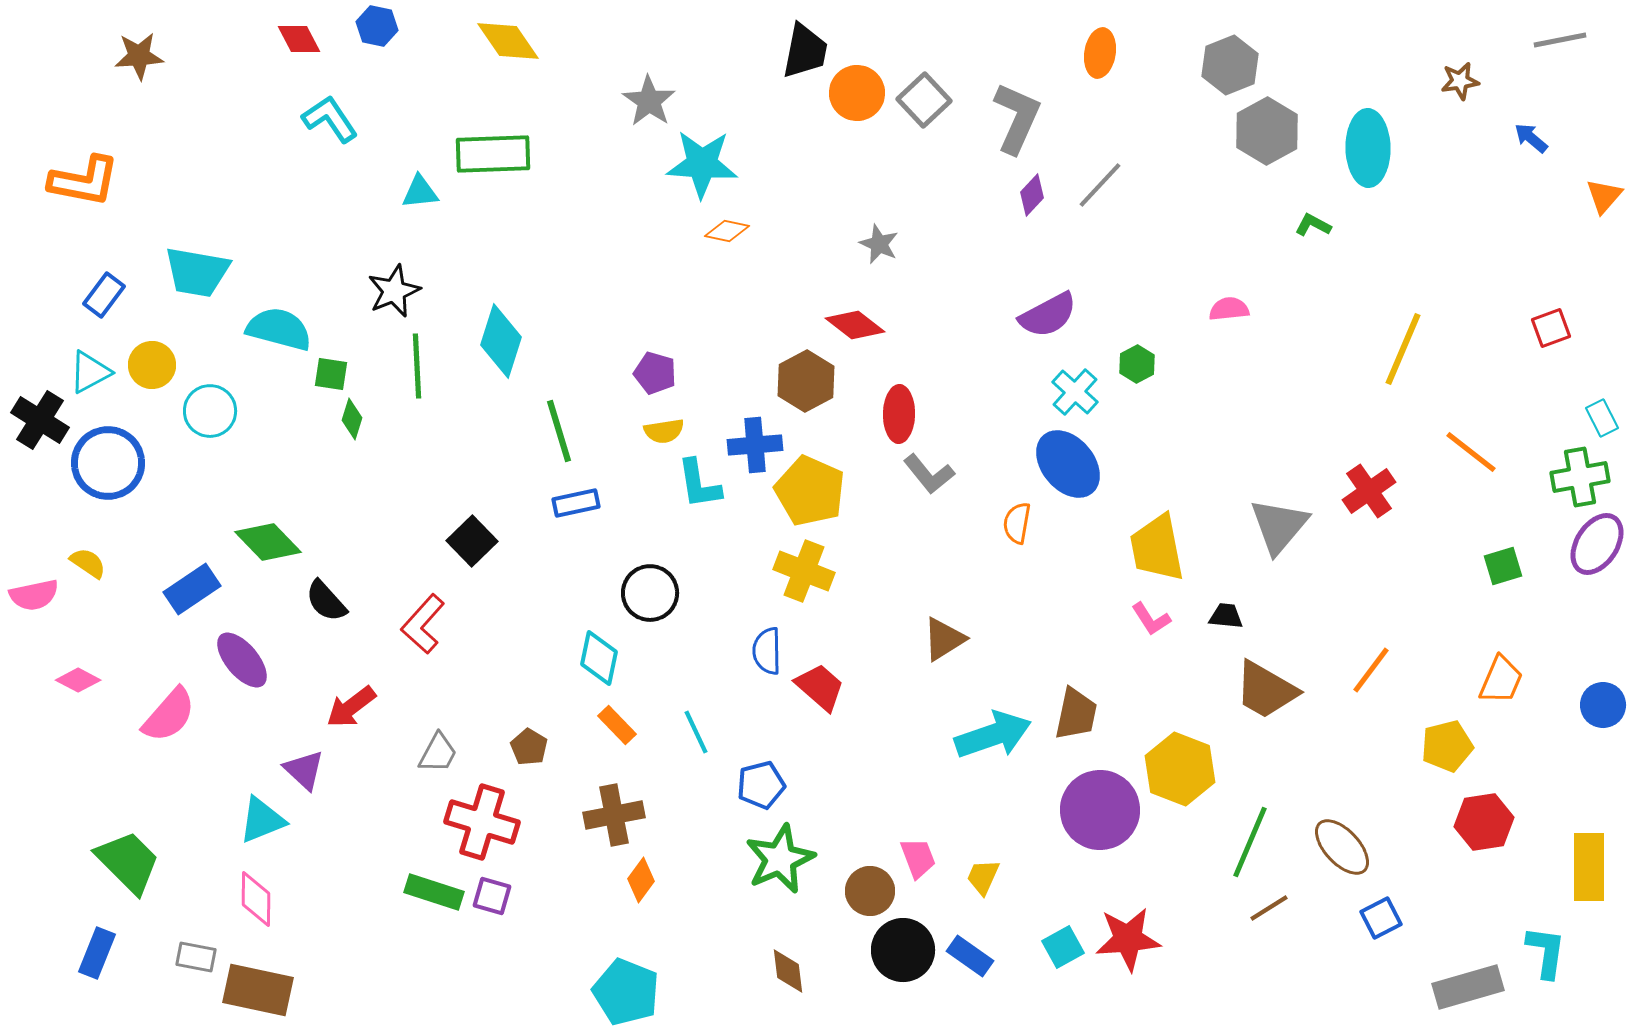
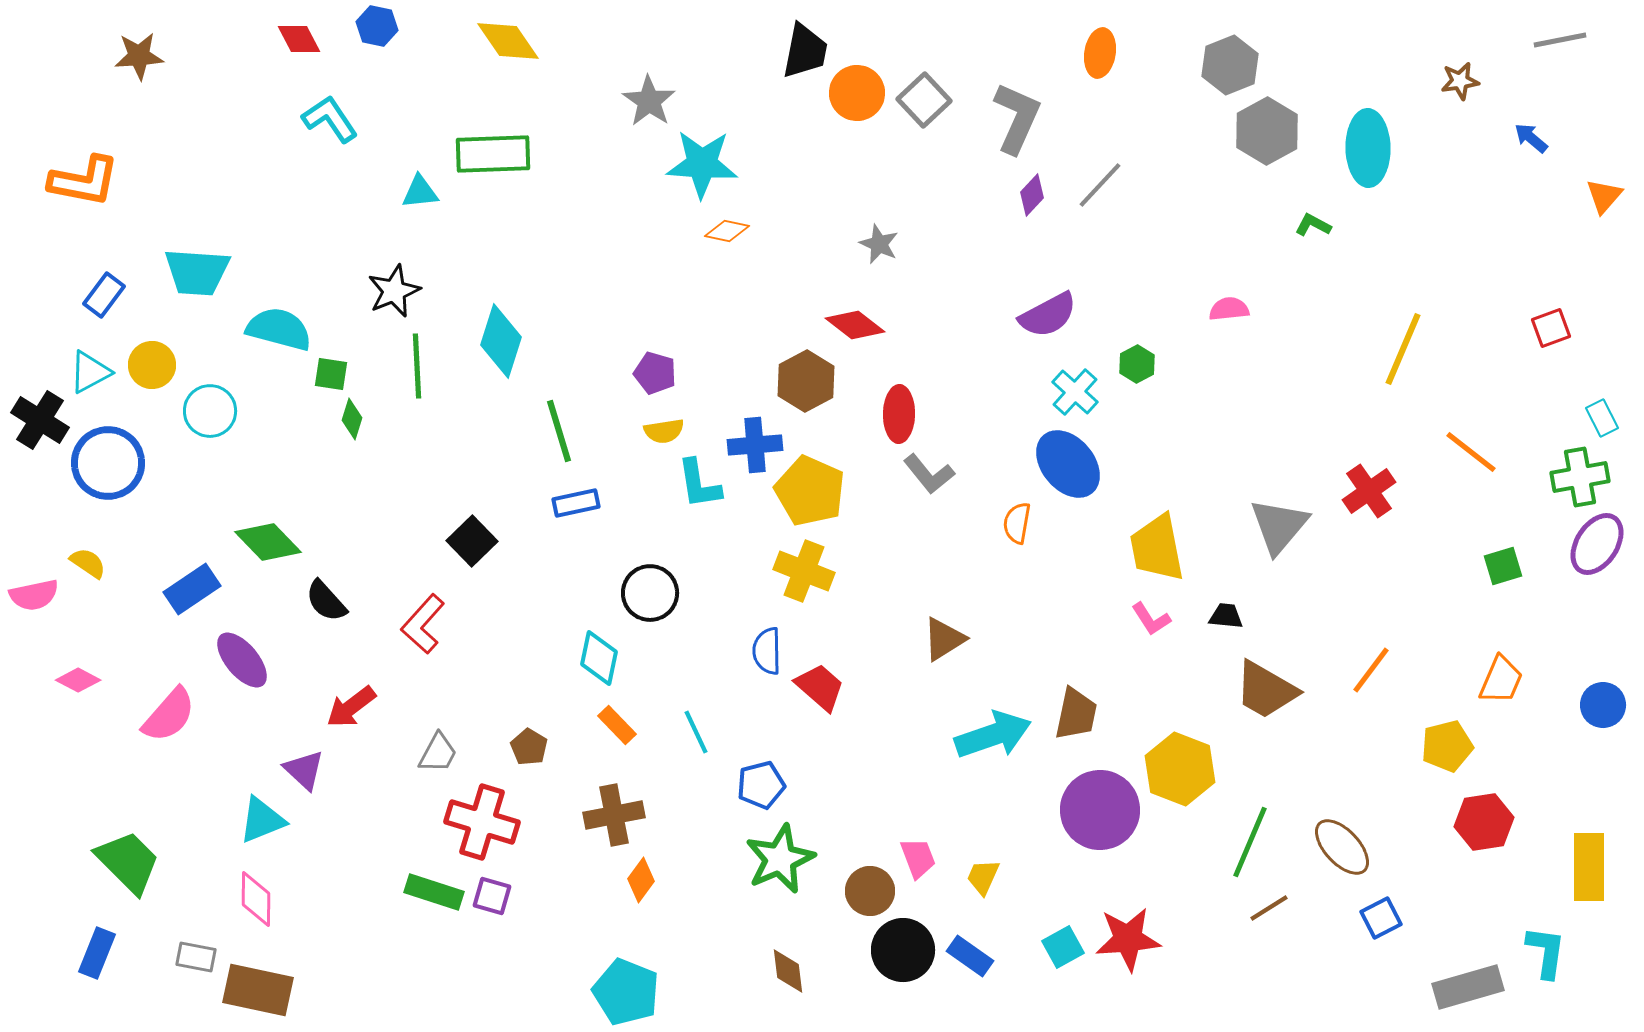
cyan trapezoid at (197, 272): rotated 6 degrees counterclockwise
